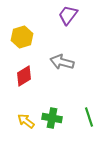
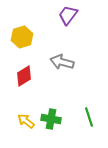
green cross: moved 1 px left, 1 px down
